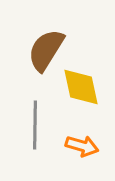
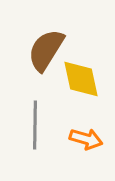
yellow diamond: moved 8 px up
orange arrow: moved 4 px right, 7 px up
